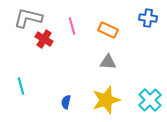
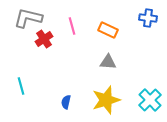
red cross: rotated 24 degrees clockwise
